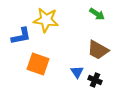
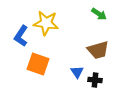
green arrow: moved 2 px right
yellow star: moved 3 px down
blue L-shape: rotated 135 degrees clockwise
brown trapezoid: rotated 45 degrees counterclockwise
black cross: rotated 16 degrees counterclockwise
